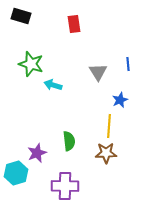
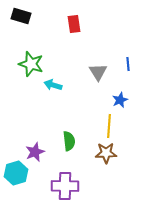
purple star: moved 2 px left, 1 px up
